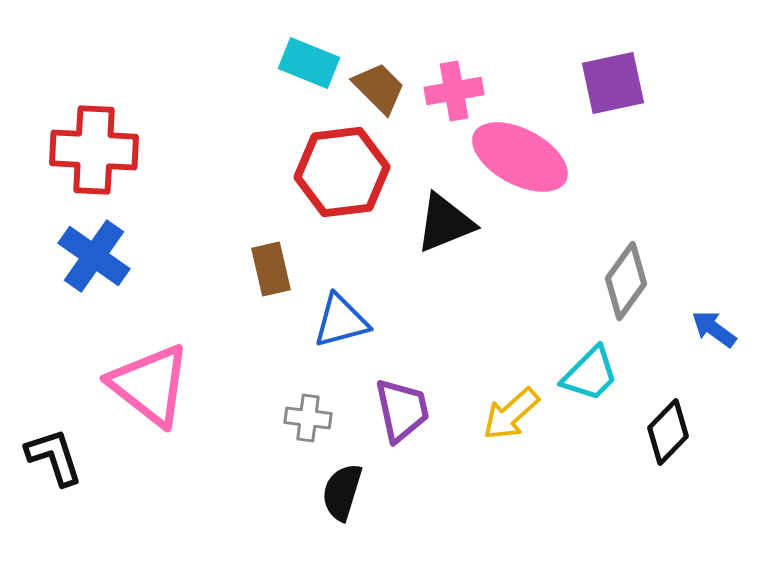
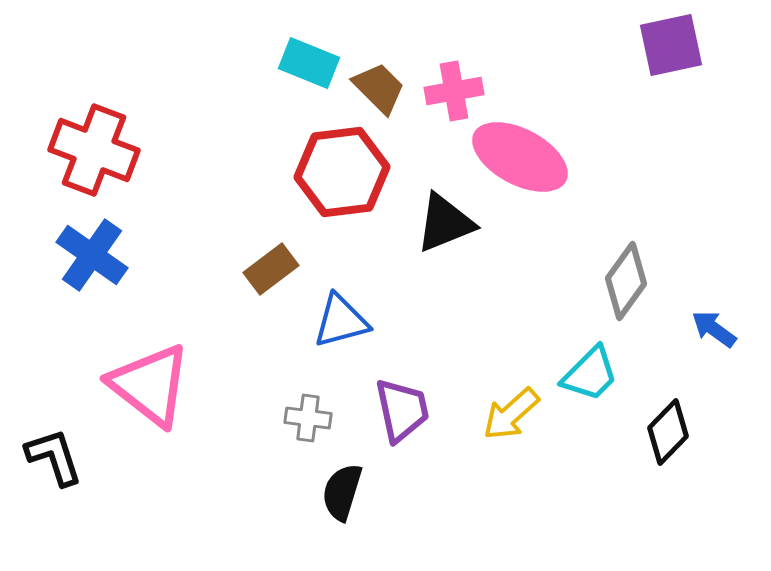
purple square: moved 58 px right, 38 px up
red cross: rotated 18 degrees clockwise
blue cross: moved 2 px left, 1 px up
brown rectangle: rotated 66 degrees clockwise
